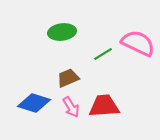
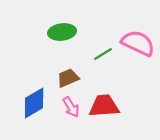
blue diamond: rotated 48 degrees counterclockwise
